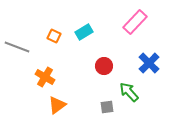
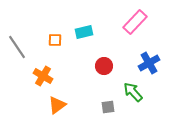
cyan rectangle: rotated 18 degrees clockwise
orange square: moved 1 px right, 4 px down; rotated 24 degrees counterclockwise
gray line: rotated 35 degrees clockwise
blue cross: rotated 15 degrees clockwise
orange cross: moved 2 px left, 1 px up
green arrow: moved 4 px right
gray square: moved 1 px right
